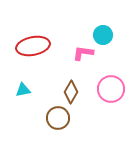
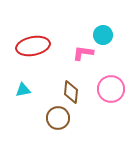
brown diamond: rotated 25 degrees counterclockwise
